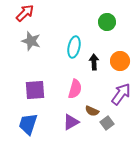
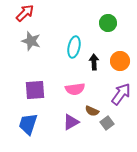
green circle: moved 1 px right, 1 px down
pink semicircle: rotated 66 degrees clockwise
